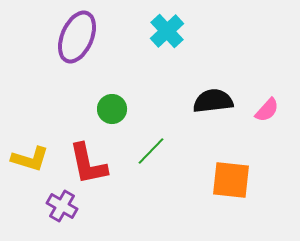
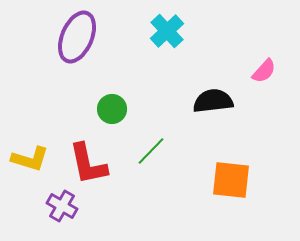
pink semicircle: moved 3 px left, 39 px up
